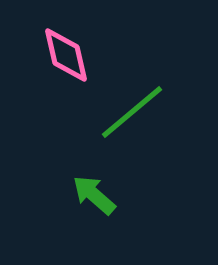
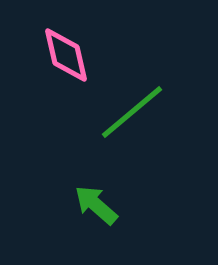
green arrow: moved 2 px right, 10 px down
